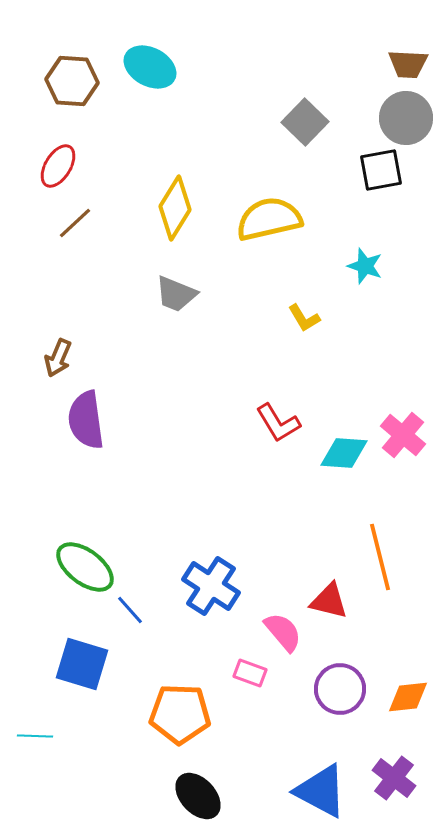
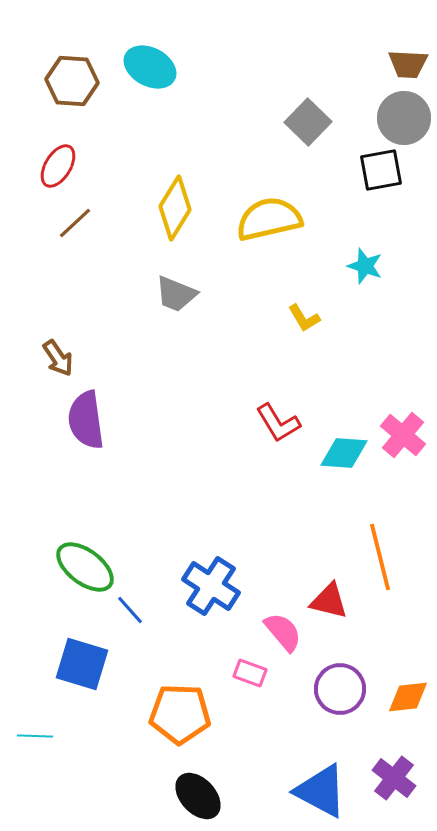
gray circle: moved 2 px left
gray square: moved 3 px right
brown arrow: rotated 57 degrees counterclockwise
